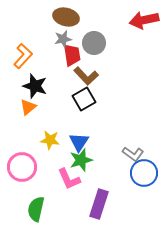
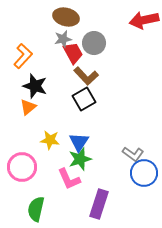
red trapezoid: moved 1 px right, 2 px up; rotated 20 degrees counterclockwise
green star: moved 1 px left, 1 px up
